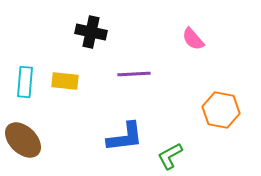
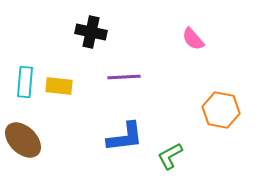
purple line: moved 10 px left, 3 px down
yellow rectangle: moved 6 px left, 5 px down
